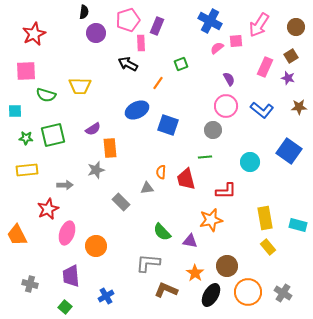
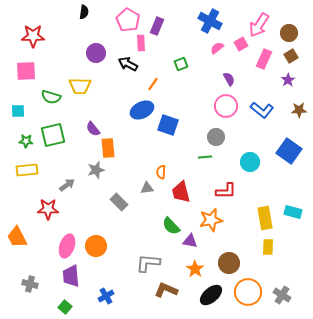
pink pentagon at (128, 20): rotated 25 degrees counterclockwise
brown circle at (296, 27): moved 7 px left, 6 px down
purple circle at (96, 33): moved 20 px down
red star at (34, 34): moved 1 px left, 2 px down; rotated 25 degrees clockwise
pink square at (236, 41): moved 5 px right, 3 px down; rotated 24 degrees counterclockwise
pink rectangle at (265, 67): moved 1 px left, 8 px up
purple star at (288, 78): moved 2 px down; rotated 24 degrees clockwise
orange line at (158, 83): moved 5 px left, 1 px down
green semicircle at (46, 95): moved 5 px right, 2 px down
brown star at (299, 107): moved 3 px down
blue ellipse at (137, 110): moved 5 px right
cyan square at (15, 111): moved 3 px right
purple semicircle at (93, 129): rotated 84 degrees clockwise
gray circle at (213, 130): moved 3 px right, 7 px down
green star at (26, 138): moved 3 px down
orange rectangle at (110, 148): moved 2 px left
red trapezoid at (186, 179): moved 5 px left, 13 px down
gray arrow at (65, 185): moved 2 px right; rotated 35 degrees counterclockwise
gray rectangle at (121, 202): moved 2 px left
red star at (48, 209): rotated 25 degrees clockwise
cyan rectangle at (298, 225): moved 5 px left, 13 px up
green semicircle at (162, 232): moved 9 px right, 6 px up
pink ellipse at (67, 233): moved 13 px down
orange trapezoid at (17, 235): moved 2 px down
yellow rectangle at (268, 247): rotated 42 degrees clockwise
brown circle at (227, 266): moved 2 px right, 3 px up
orange star at (195, 273): moved 4 px up
gray cross at (283, 293): moved 1 px left, 2 px down
black ellipse at (211, 295): rotated 20 degrees clockwise
